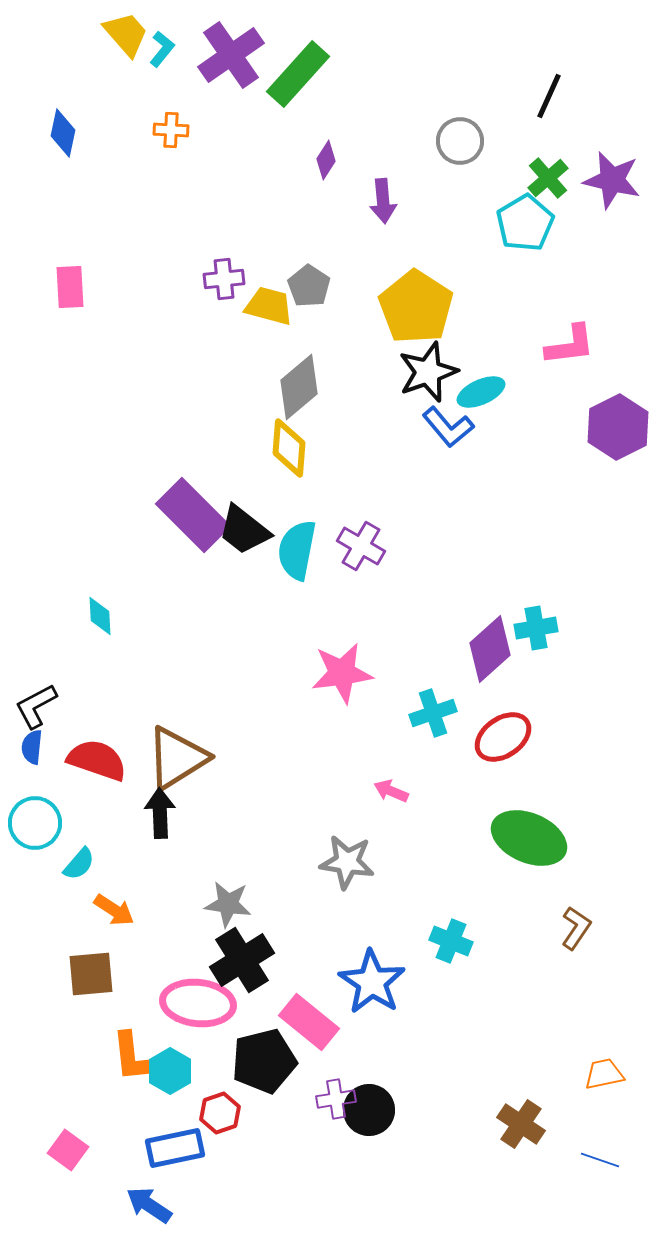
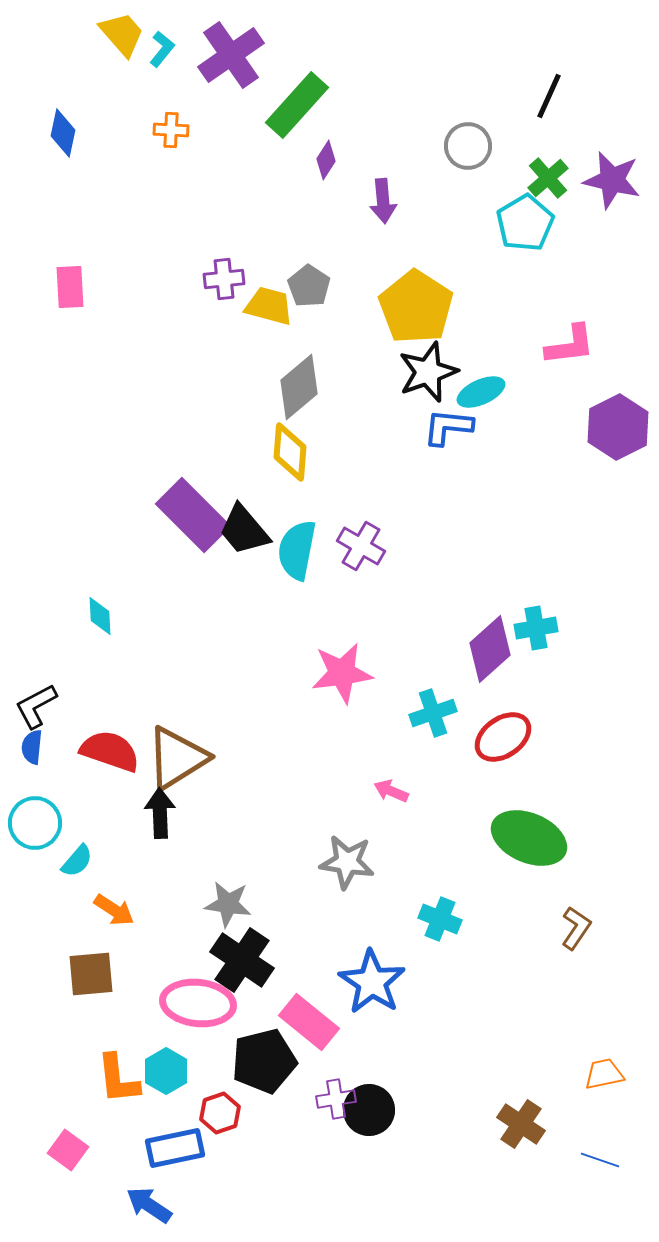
yellow trapezoid at (126, 34): moved 4 px left
green rectangle at (298, 74): moved 1 px left, 31 px down
gray circle at (460, 141): moved 8 px right, 5 px down
blue L-shape at (448, 427): rotated 136 degrees clockwise
yellow diamond at (289, 448): moved 1 px right, 4 px down
black trapezoid at (244, 530): rotated 12 degrees clockwise
red semicircle at (97, 760): moved 13 px right, 9 px up
cyan semicircle at (79, 864): moved 2 px left, 3 px up
cyan cross at (451, 941): moved 11 px left, 22 px up
black cross at (242, 960): rotated 24 degrees counterclockwise
orange L-shape at (133, 1057): moved 15 px left, 22 px down
cyan hexagon at (170, 1071): moved 4 px left
